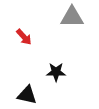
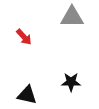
black star: moved 15 px right, 10 px down
